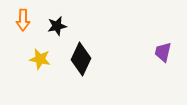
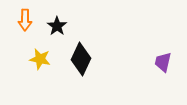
orange arrow: moved 2 px right
black star: rotated 24 degrees counterclockwise
purple trapezoid: moved 10 px down
